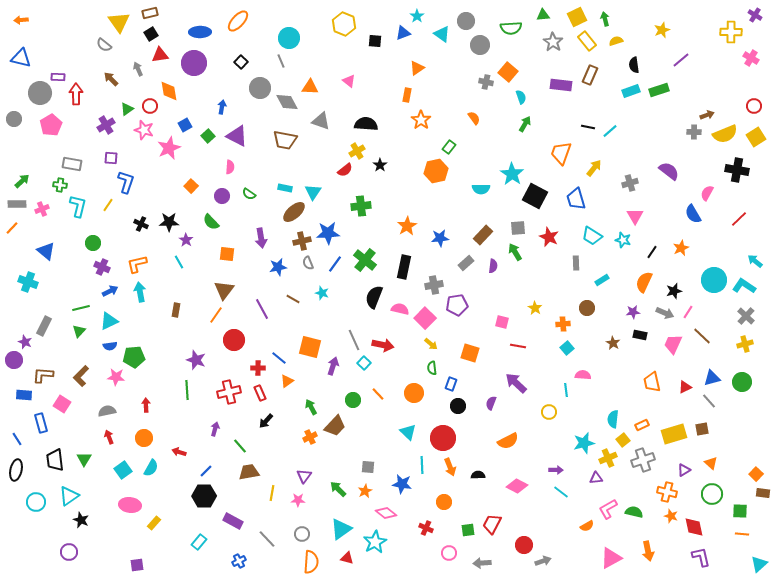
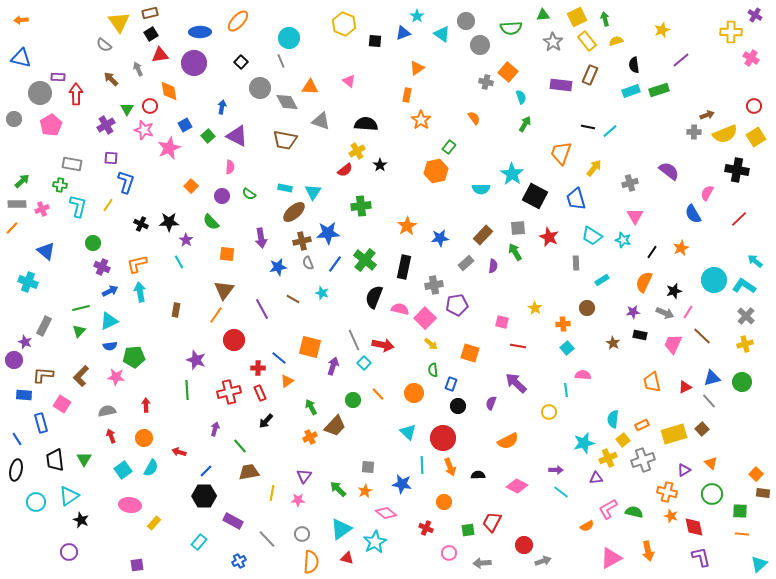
green triangle at (127, 109): rotated 24 degrees counterclockwise
green semicircle at (432, 368): moved 1 px right, 2 px down
brown square at (702, 429): rotated 32 degrees counterclockwise
red arrow at (109, 437): moved 2 px right, 1 px up
red trapezoid at (492, 524): moved 2 px up
